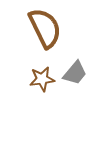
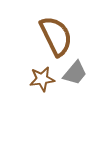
brown semicircle: moved 11 px right, 8 px down
